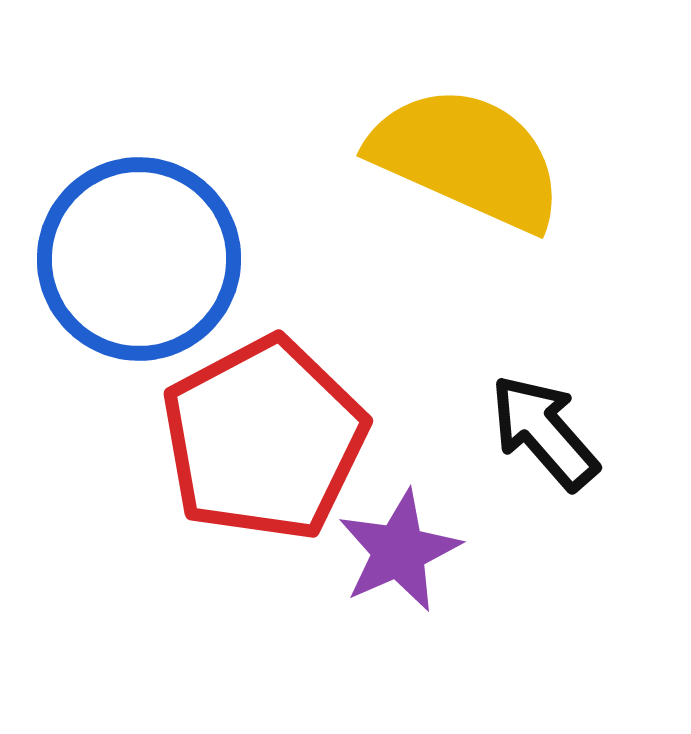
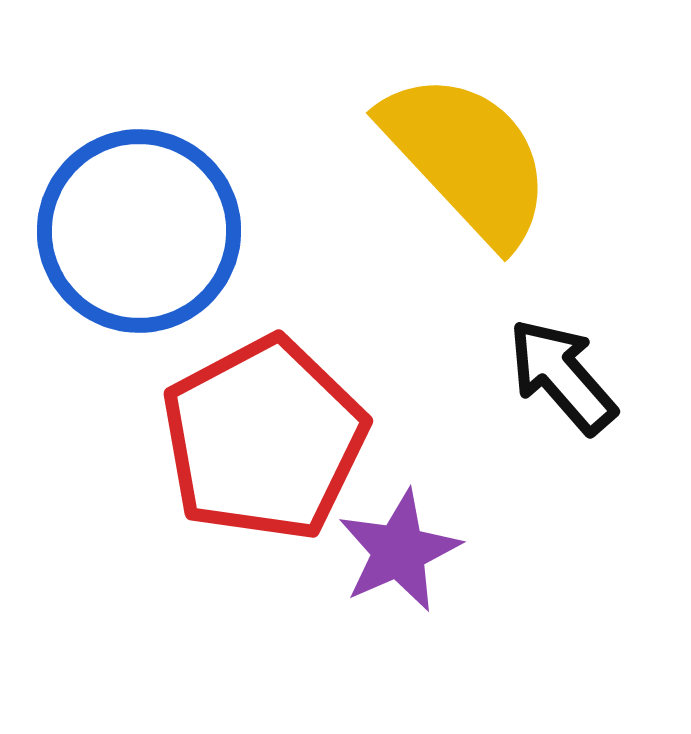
yellow semicircle: rotated 23 degrees clockwise
blue circle: moved 28 px up
black arrow: moved 18 px right, 56 px up
